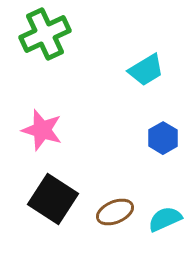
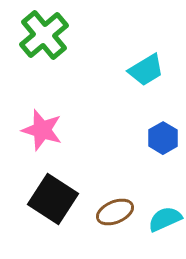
green cross: moved 1 px left, 1 px down; rotated 15 degrees counterclockwise
